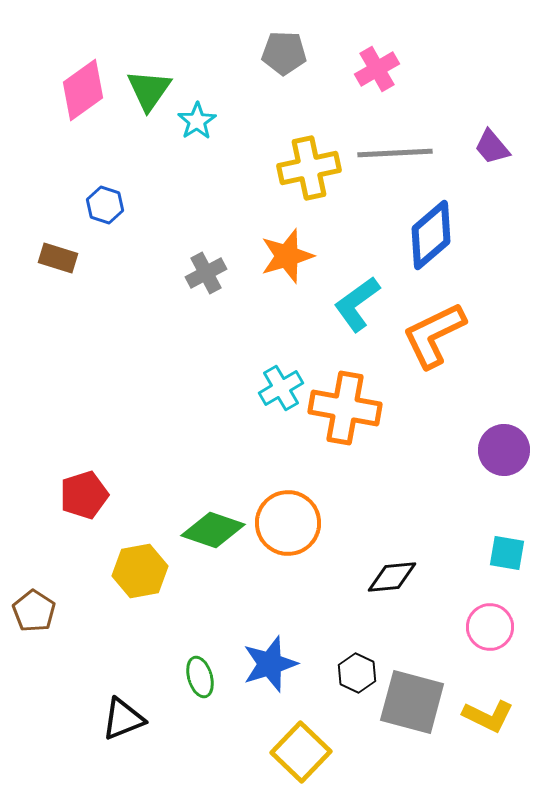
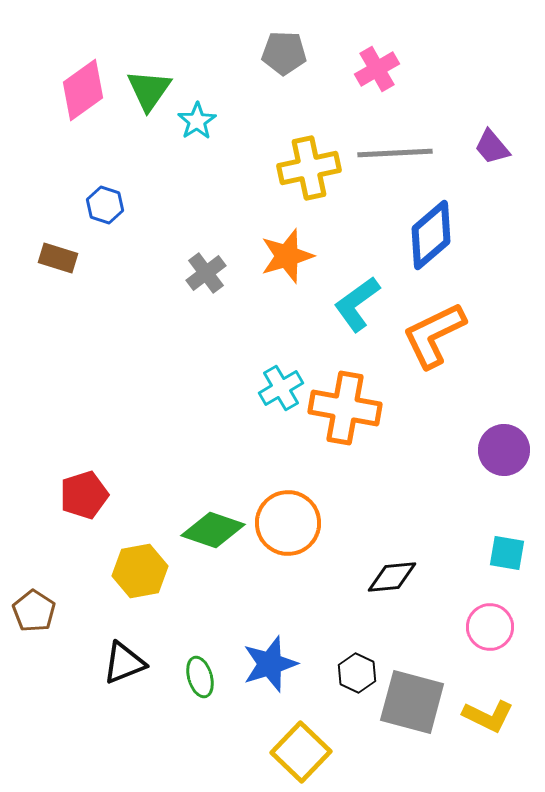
gray cross: rotated 9 degrees counterclockwise
black triangle: moved 1 px right, 56 px up
